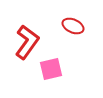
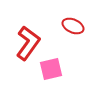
red L-shape: moved 1 px right, 1 px down
